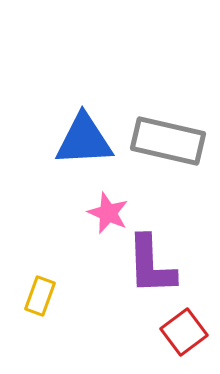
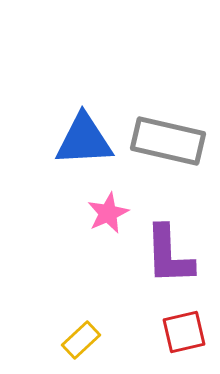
pink star: rotated 24 degrees clockwise
purple L-shape: moved 18 px right, 10 px up
yellow rectangle: moved 41 px right, 44 px down; rotated 27 degrees clockwise
red square: rotated 24 degrees clockwise
